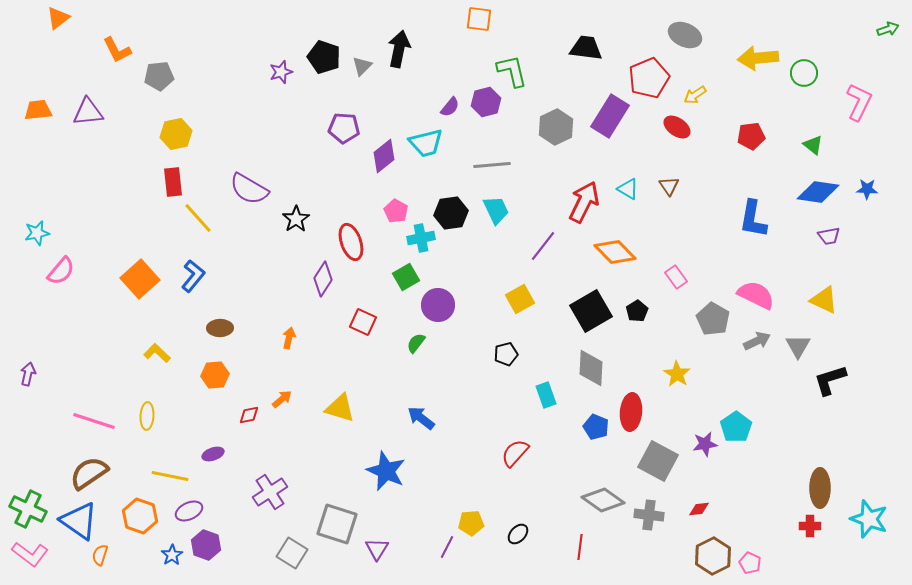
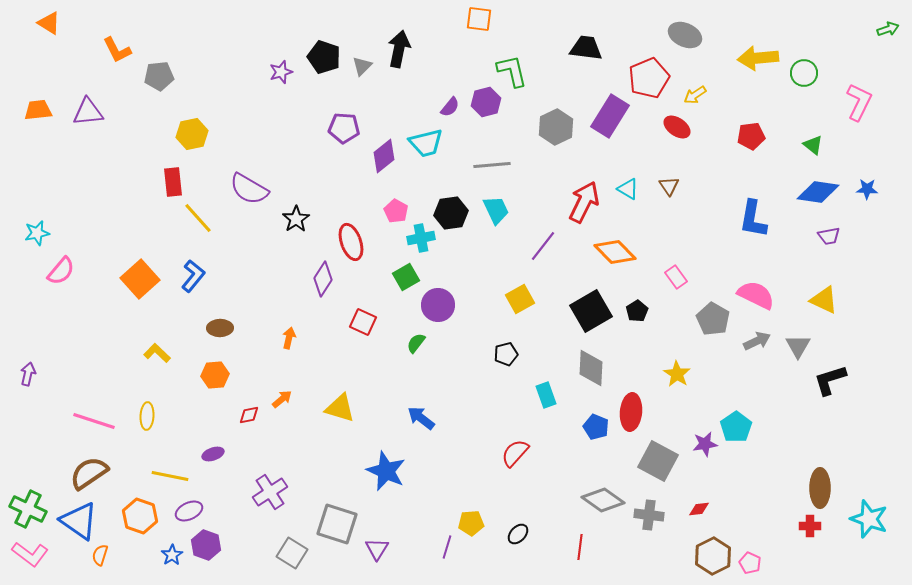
orange triangle at (58, 18): moved 9 px left, 5 px down; rotated 50 degrees counterclockwise
yellow hexagon at (176, 134): moved 16 px right
purple line at (447, 547): rotated 10 degrees counterclockwise
